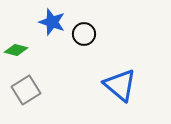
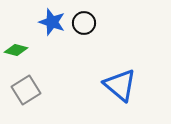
black circle: moved 11 px up
